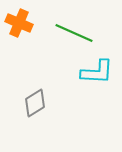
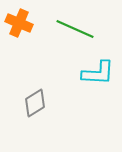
green line: moved 1 px right, 4 px up
cyan L-shape: moved 1 px right, 1 px down
